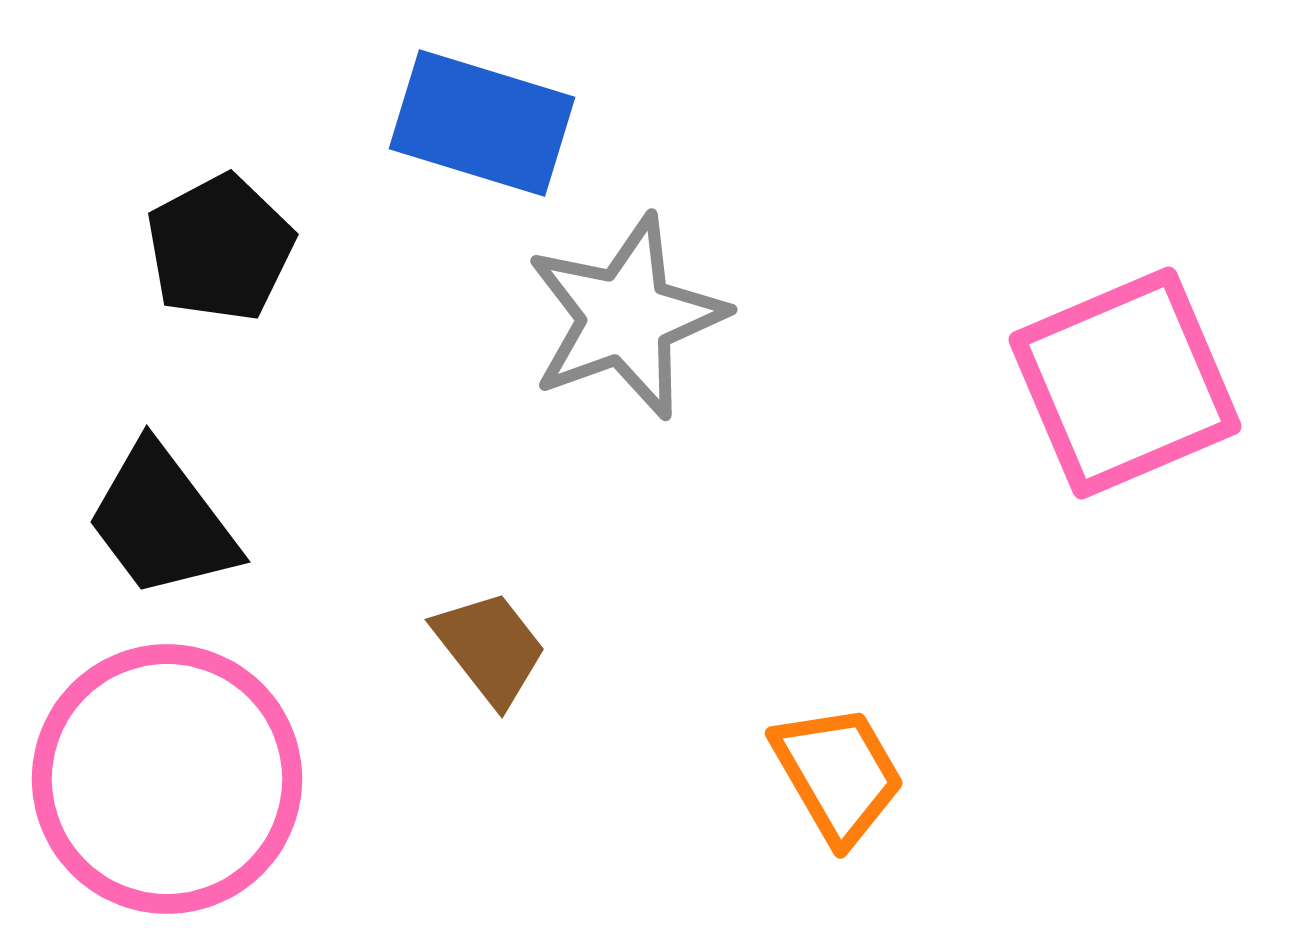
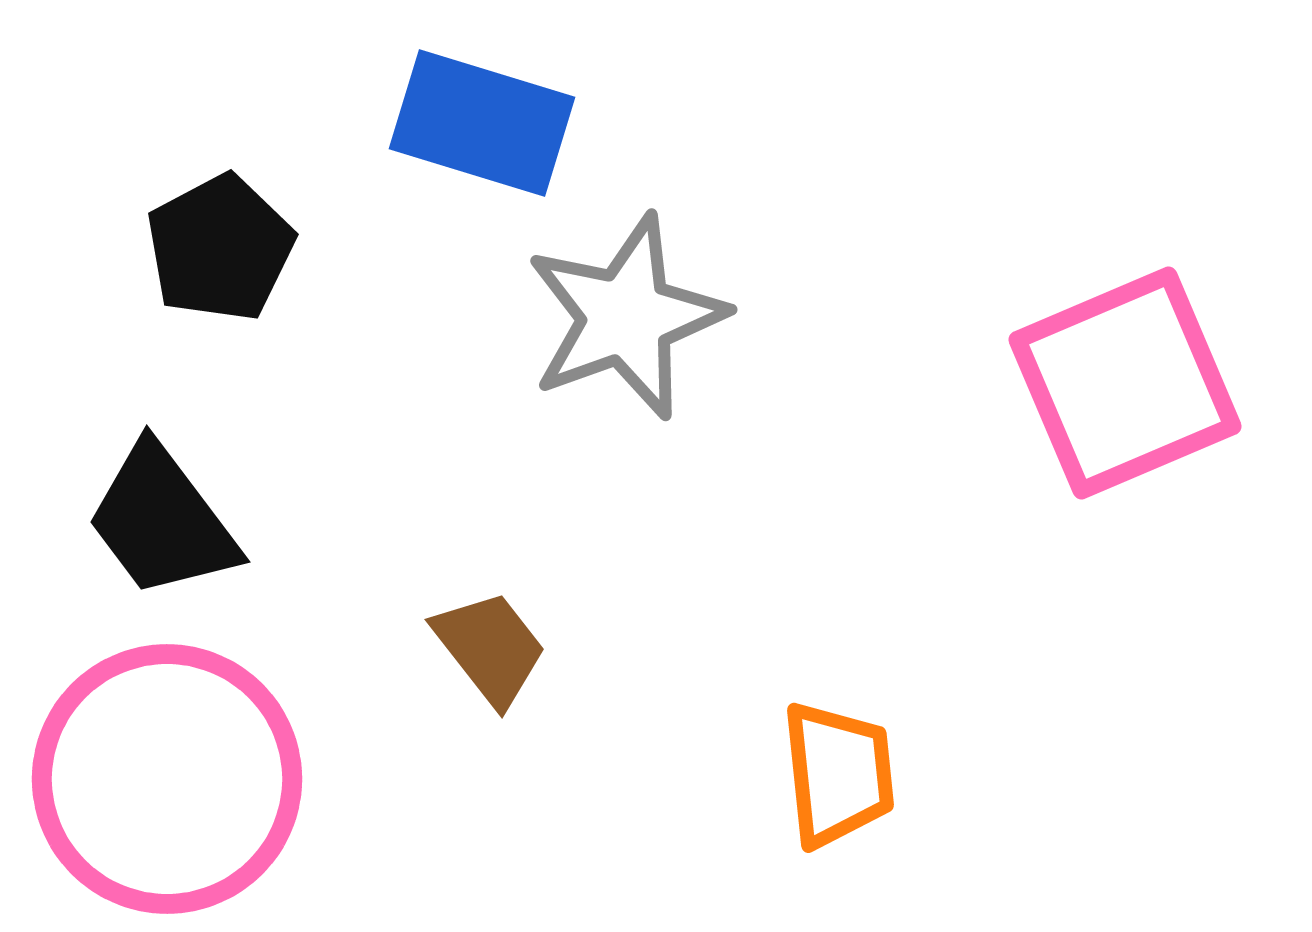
orange trapezoid: rotated 24 degrees clockwise
